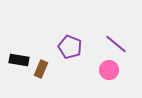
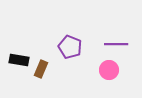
purple line: rotated 40 degrees counterclockwise
